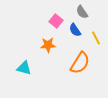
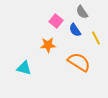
orange semicircle: moved 1 px left, 1 px up; rotated 90 degrees counterclockwise
